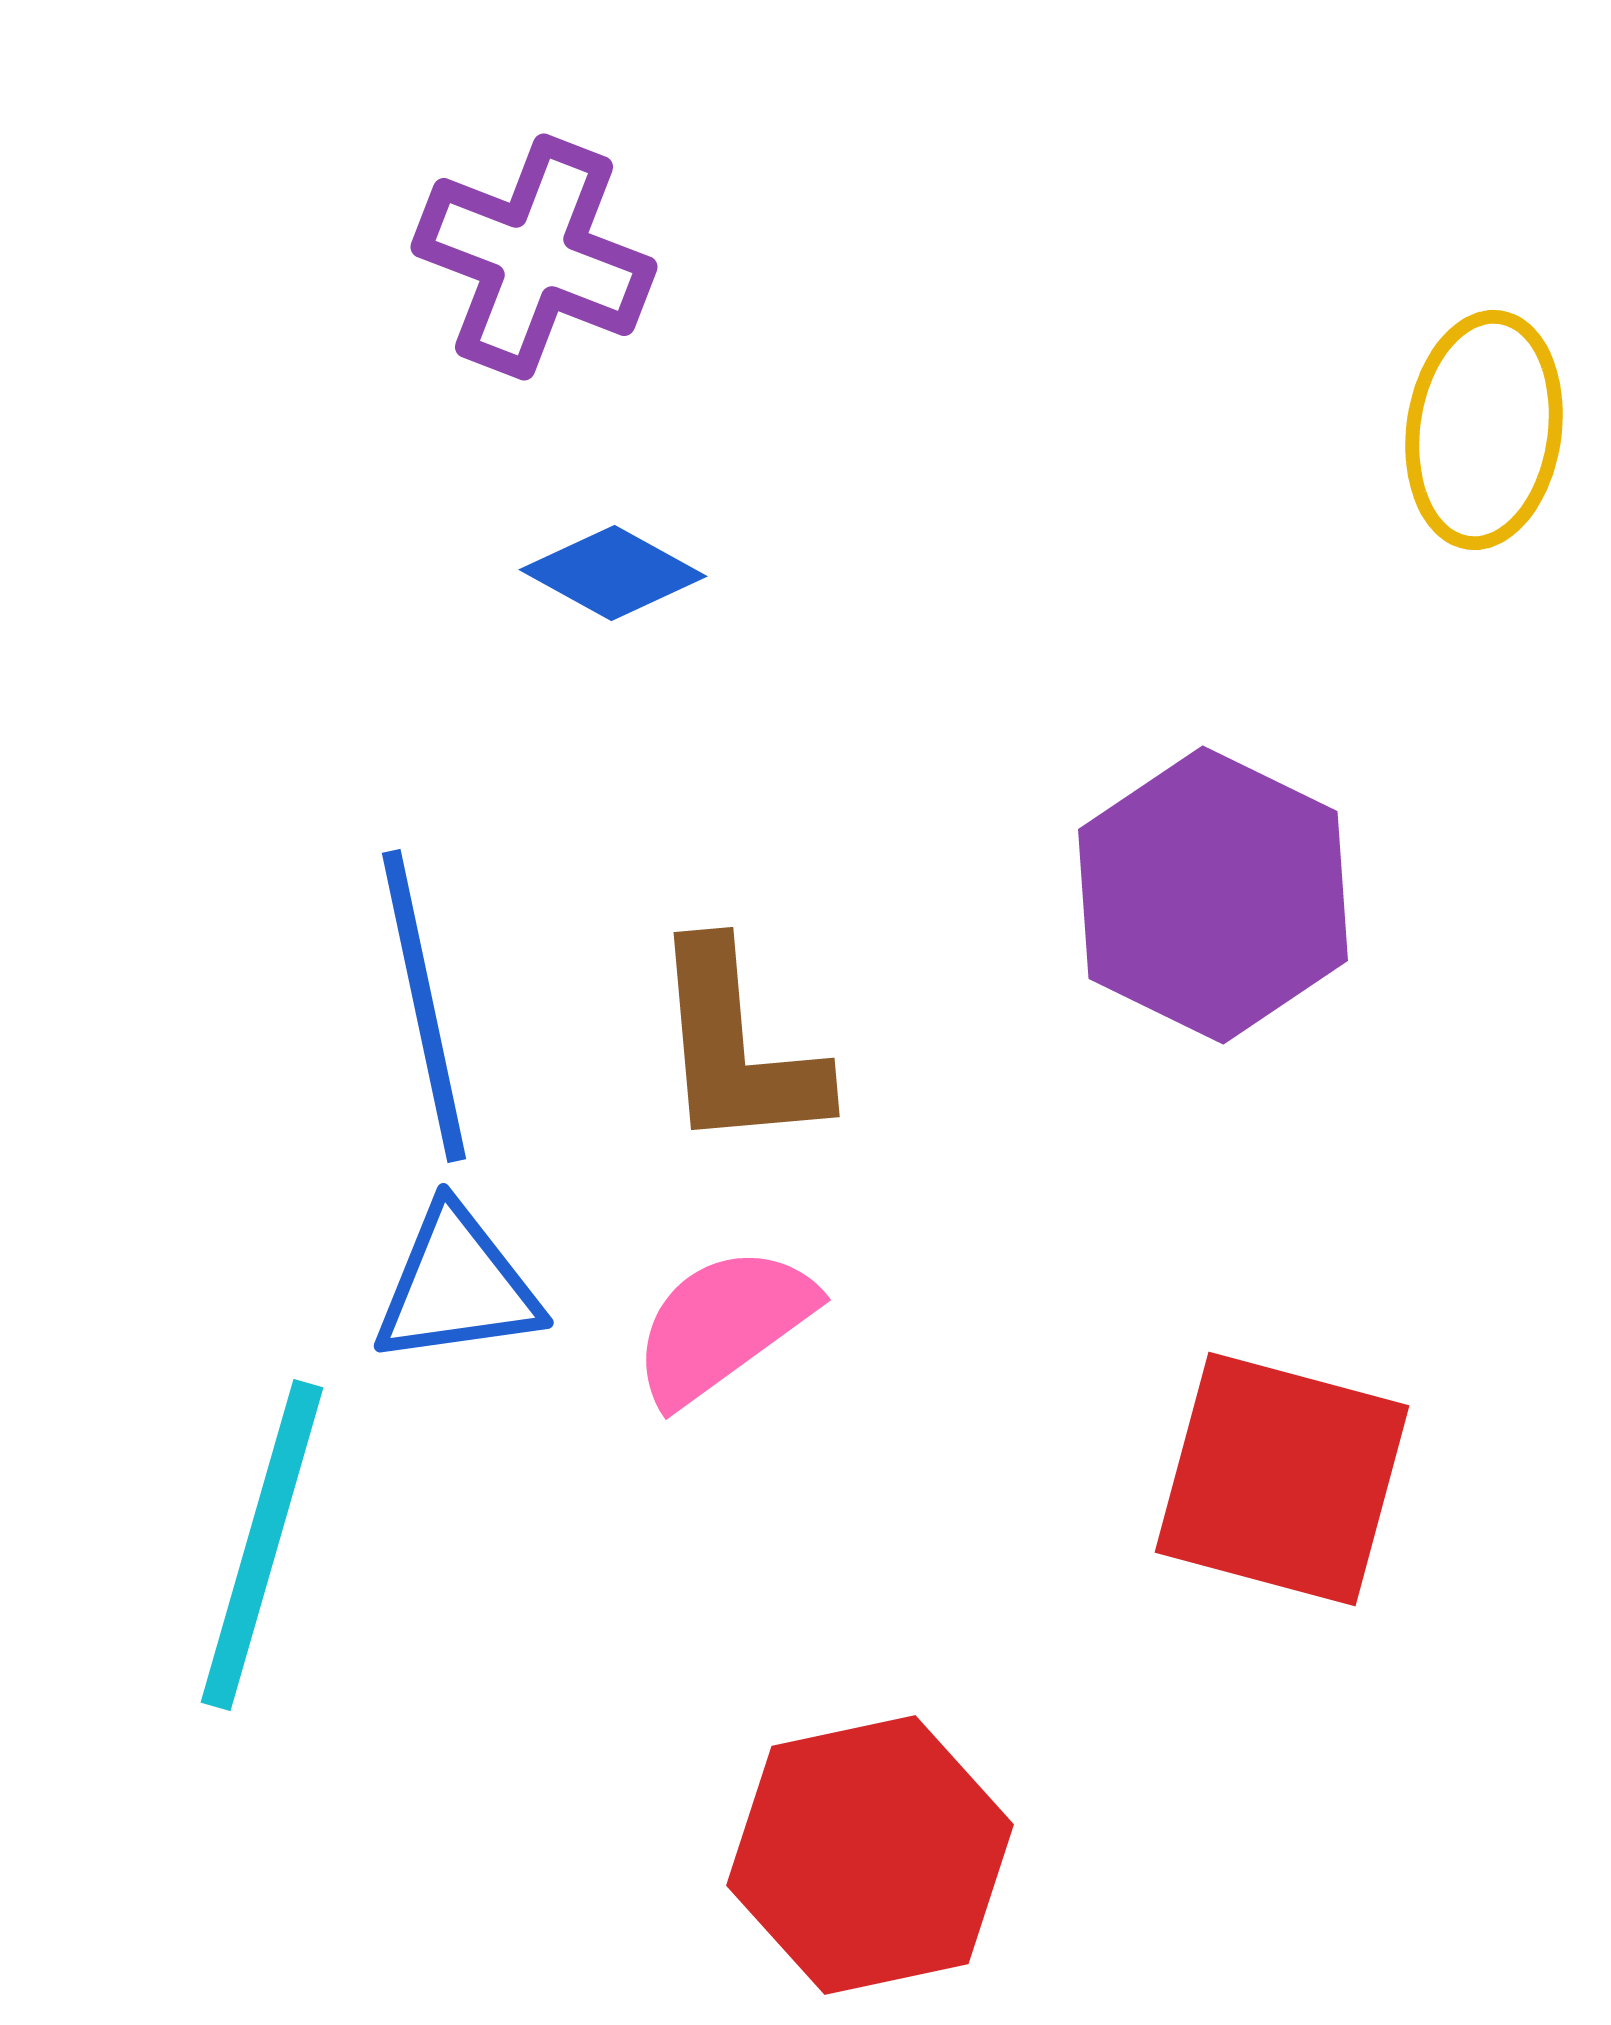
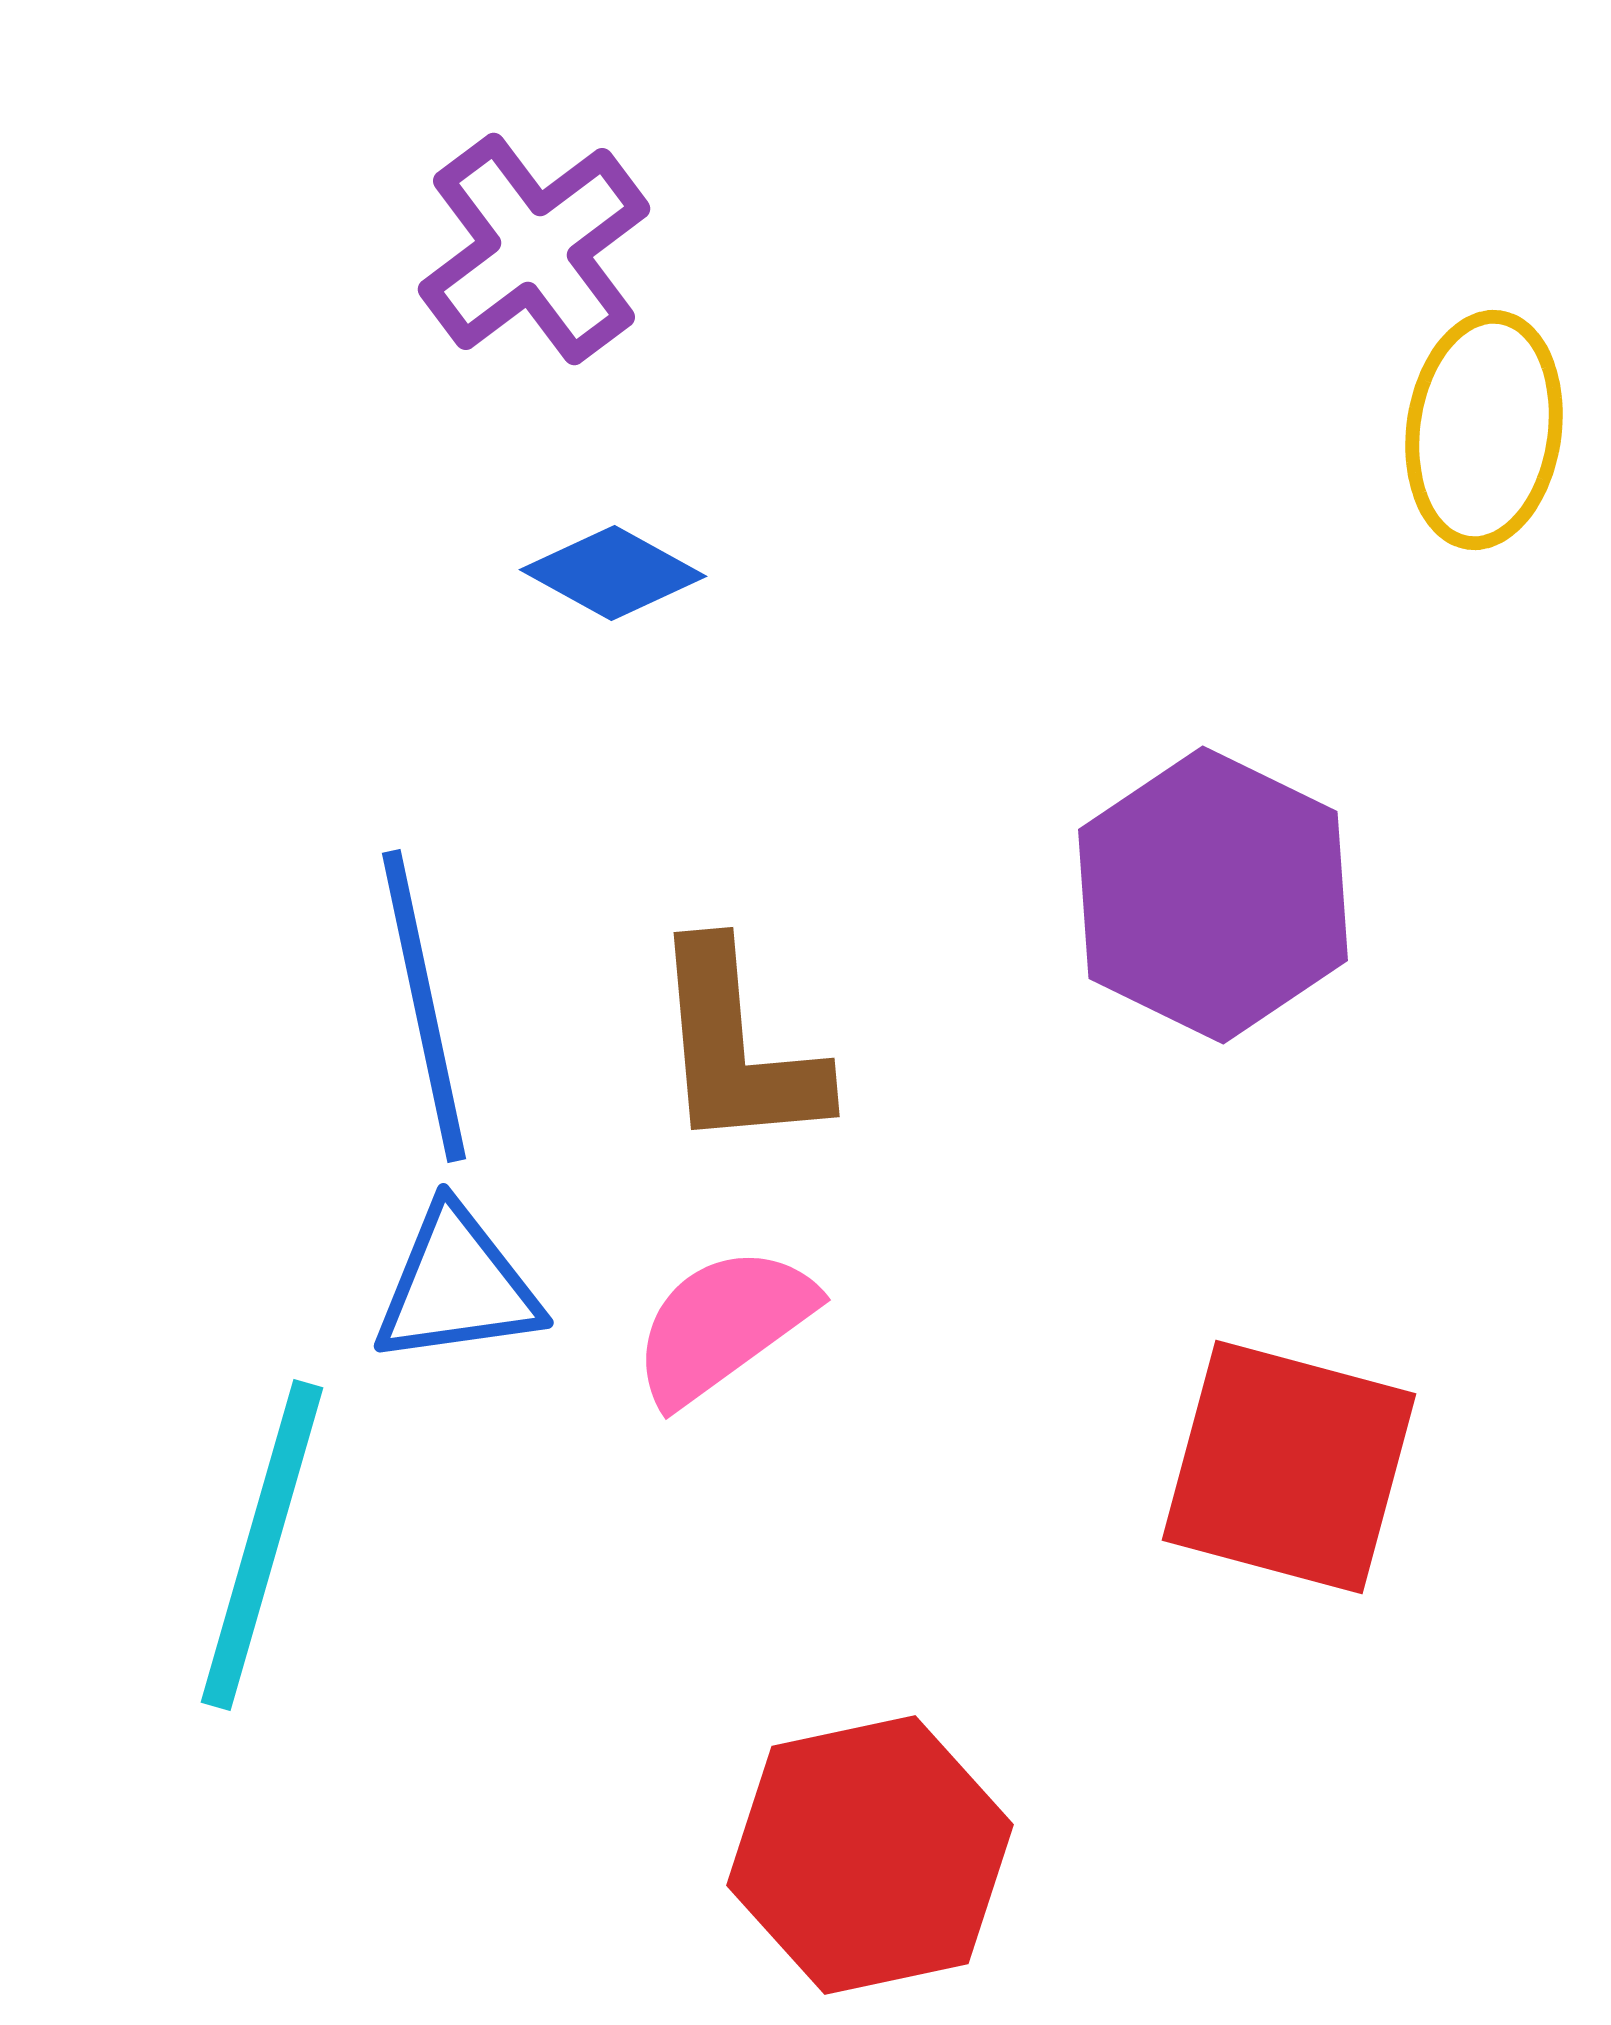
purple cross: moved 8 px up; rotated 32 degrees clockwise
red square: moved 7 px right, 12 px up
